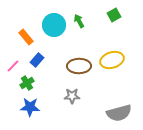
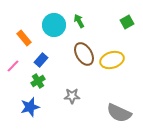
green square: moved 13 px right, 7 px down
orange rectangle: moved 2 px left, 1 px down
blue rectangle: moved 4 px right
brown ellipse: moved 5 px right, 12 px up; rotated 60 degrees clockwise
green cross: moved 11 px right, 2 px up
blue star: rotated 18 degrees counterclockwise
gray semicircle: rotated 40 degrees clockwise
